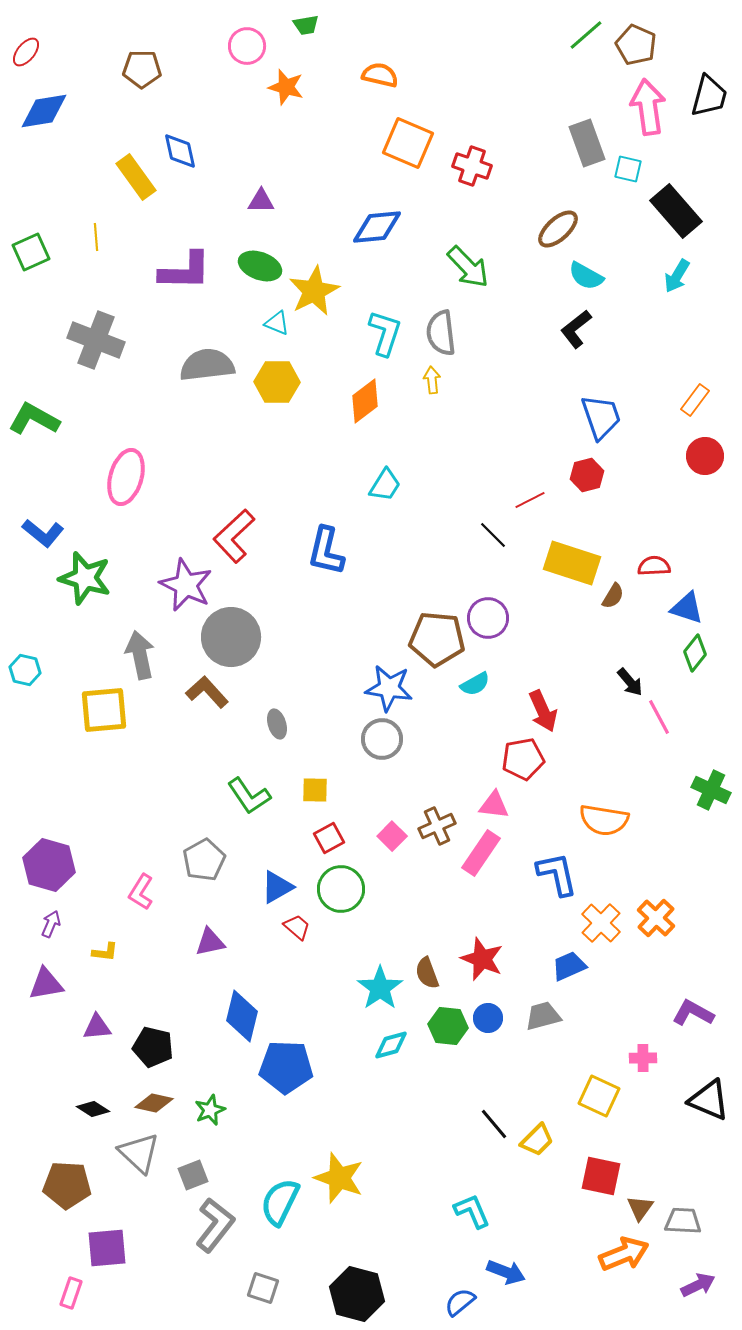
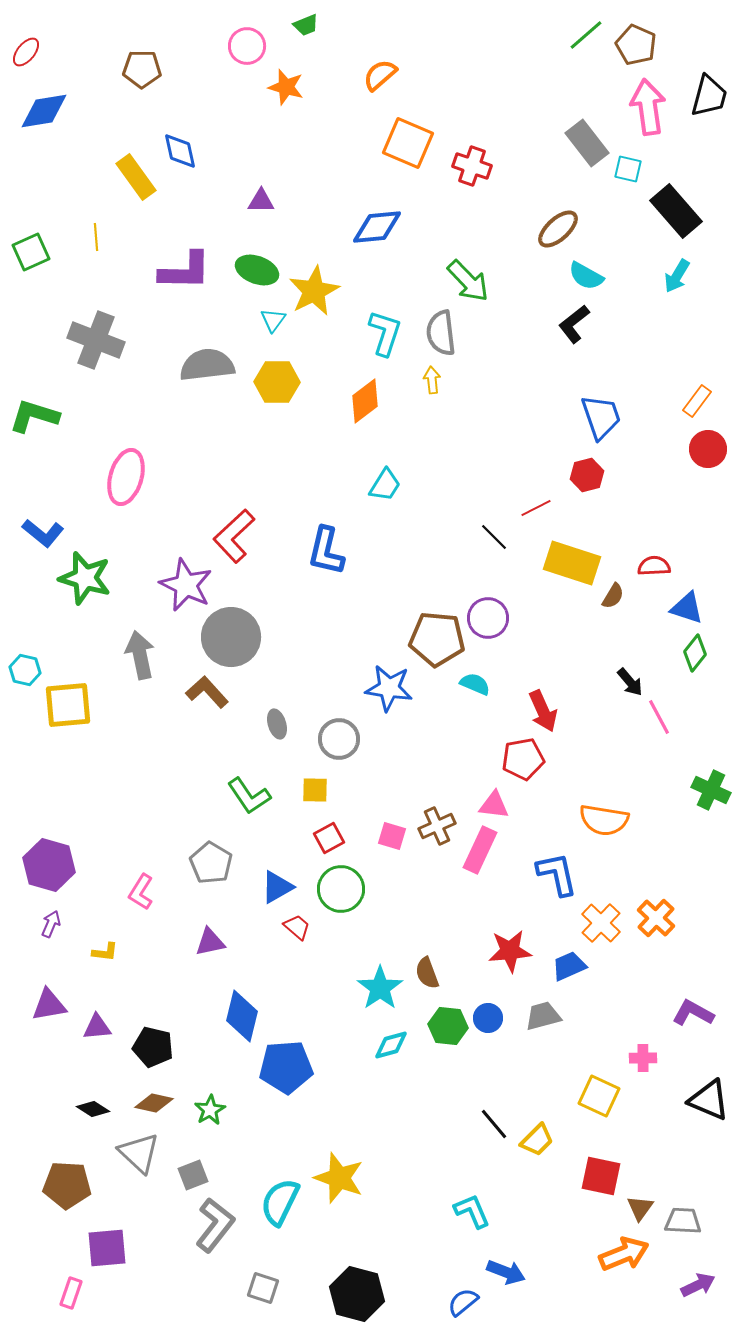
green trapezoid at (306, 25): rotated 12 degrees counterclockwise
orange semicircle at (380, 75): rotated 54 degrees counterclockwise
gray rectangle at (587, 143): rotated 18 degrees counterclockwise
green ellipse at (260, 266): moved 3 px left, 4 px down
green arrow at (468, 267): moved 14 px down
cyan triangle at (277, 323): moved 4 px left, 3 px up; rotated 44 degrees clockwise
black L-shape at (576, 329): moved 2 px left, 5 px up
orange rectangle at (695, 400): moved 2 px right, 1 px down
green L-shape at (34, 419): moved 3 px up; rotated 12 degrees counterclockwise
red circle at (705, 456): moved 3 px right, 7 px up
red line at (530, 500): moved 6 px right, 8 px down
black line at (493, 535): moved 1 px right, 2 px down
cyan semicircle at (475, 684): rotated 128 degrees counterclockwise
yellow square at (104, 710): moved 36 px left, 5 px up
gray circle at (382, 739): moved 43 px left
pink square at (392, 836): rotated 28 degrees counterclockwise
pink rectangle at (481, 853): moved 1 px left, 3 px up; rotated 9 degrees counterclockwise
gray pentagon at (204, 860): moved 7 px right, 3 px down; rotated 12 degrees counterclockwise
red star at (482, 959): moved 28 px right, 8 px up; rotated 27 degrees counterclockwise
purple triangle at (46, 984): moved 3 px right, 21 px down
blue pentagon at (286, 1067): rotated 6 degrees counterclockwise
green star at (210, 1110): rotated 8 degrees counterclockwise
blue semicircle at (460, 1302): moved 3 px right
